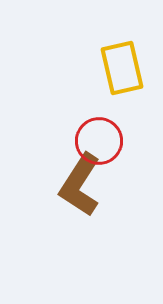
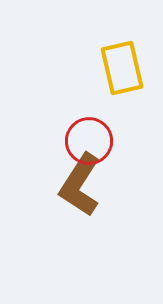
red circle: moved 10 px left
